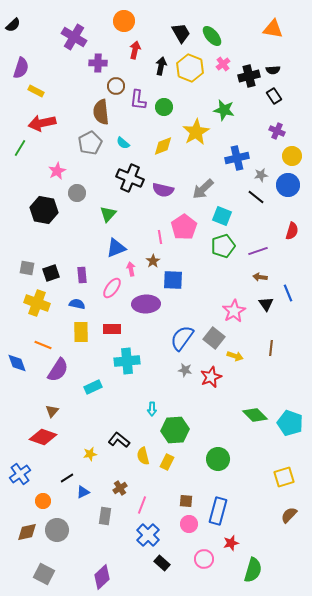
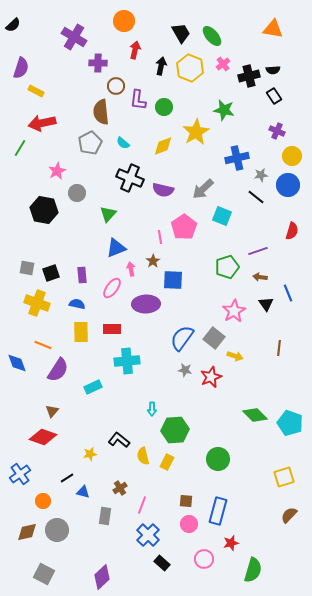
green pentagon at (223, 246): moved 4 px right, 21 px down
brown line at (271, 348): moved 8 px right
blue triangle at (83, 492): rotated 40 degrees clockwise
